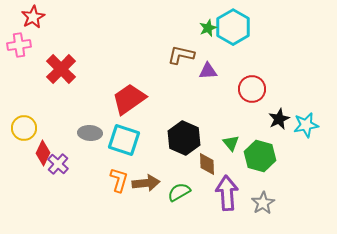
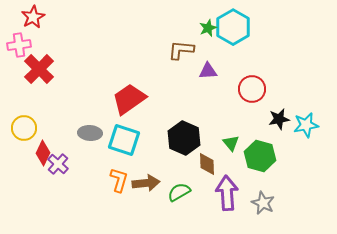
brown L-shape: moved 5 px up; rotated 8 degrees counterclockwise
red cross: moved 22 px left
black star: rotated 15 degrees clockwise
gray star: rotated 15 degrees counterclockwise
